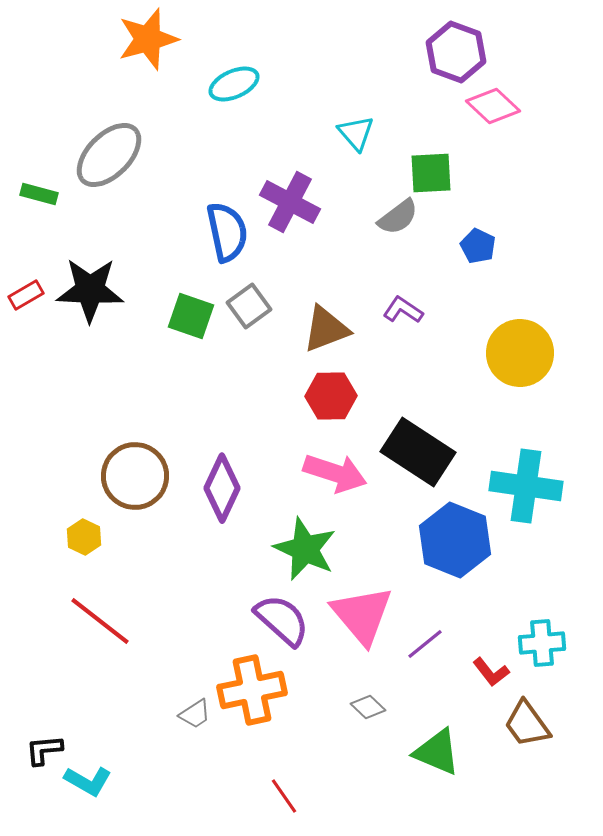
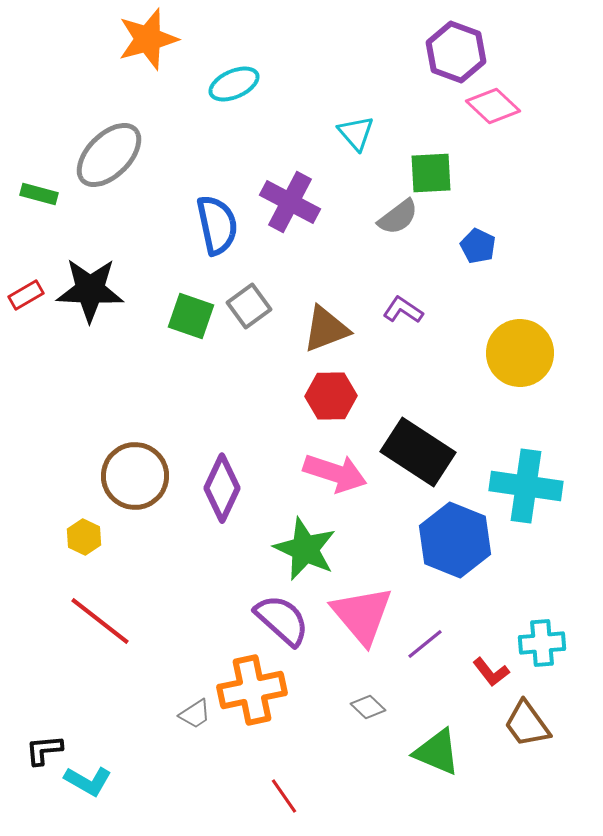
blue semicircle at (227, 232): moved 10 px left, 7 px up
